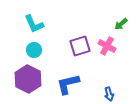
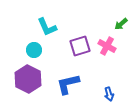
cyan L-shape: moved 13 px right, 3 px down
